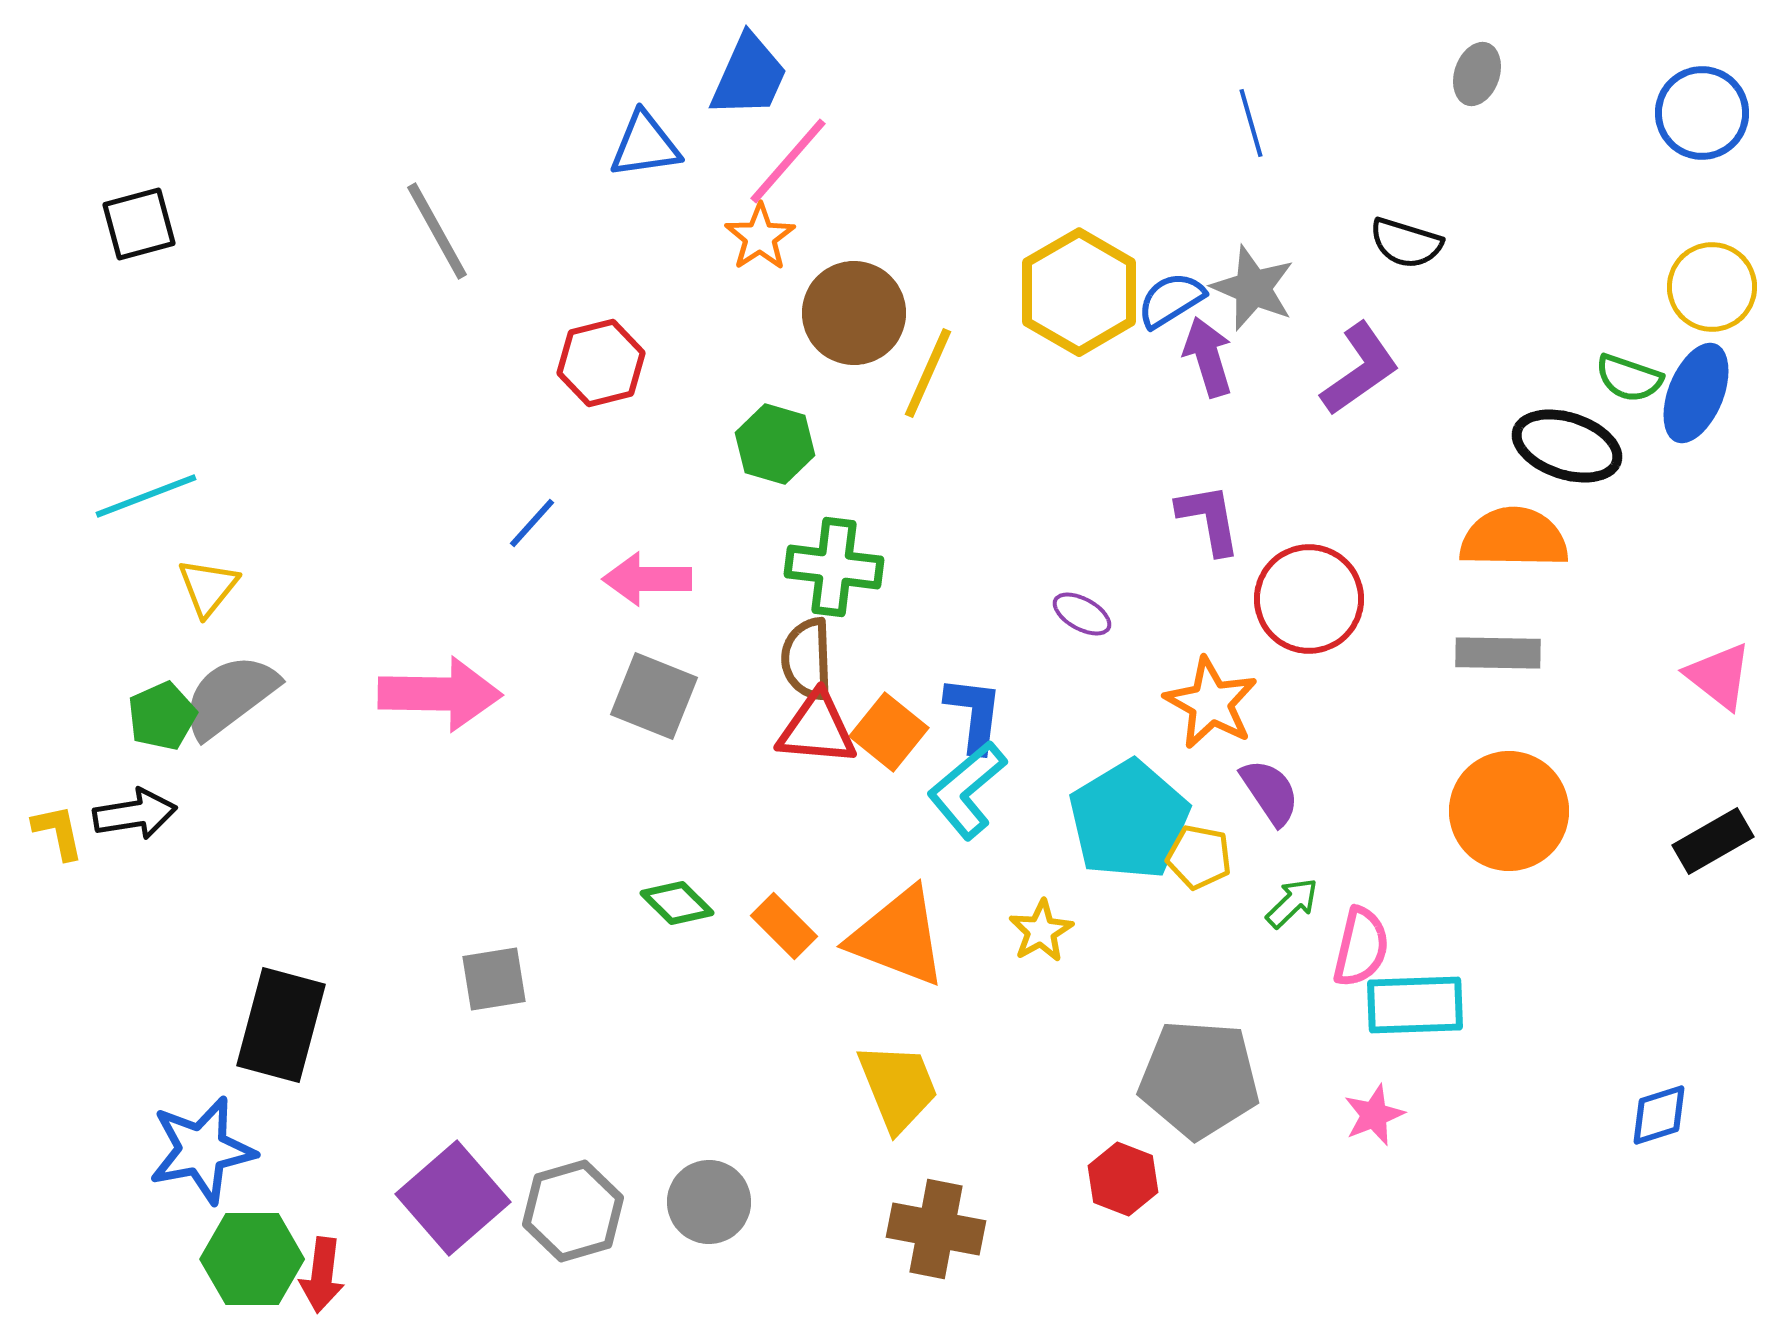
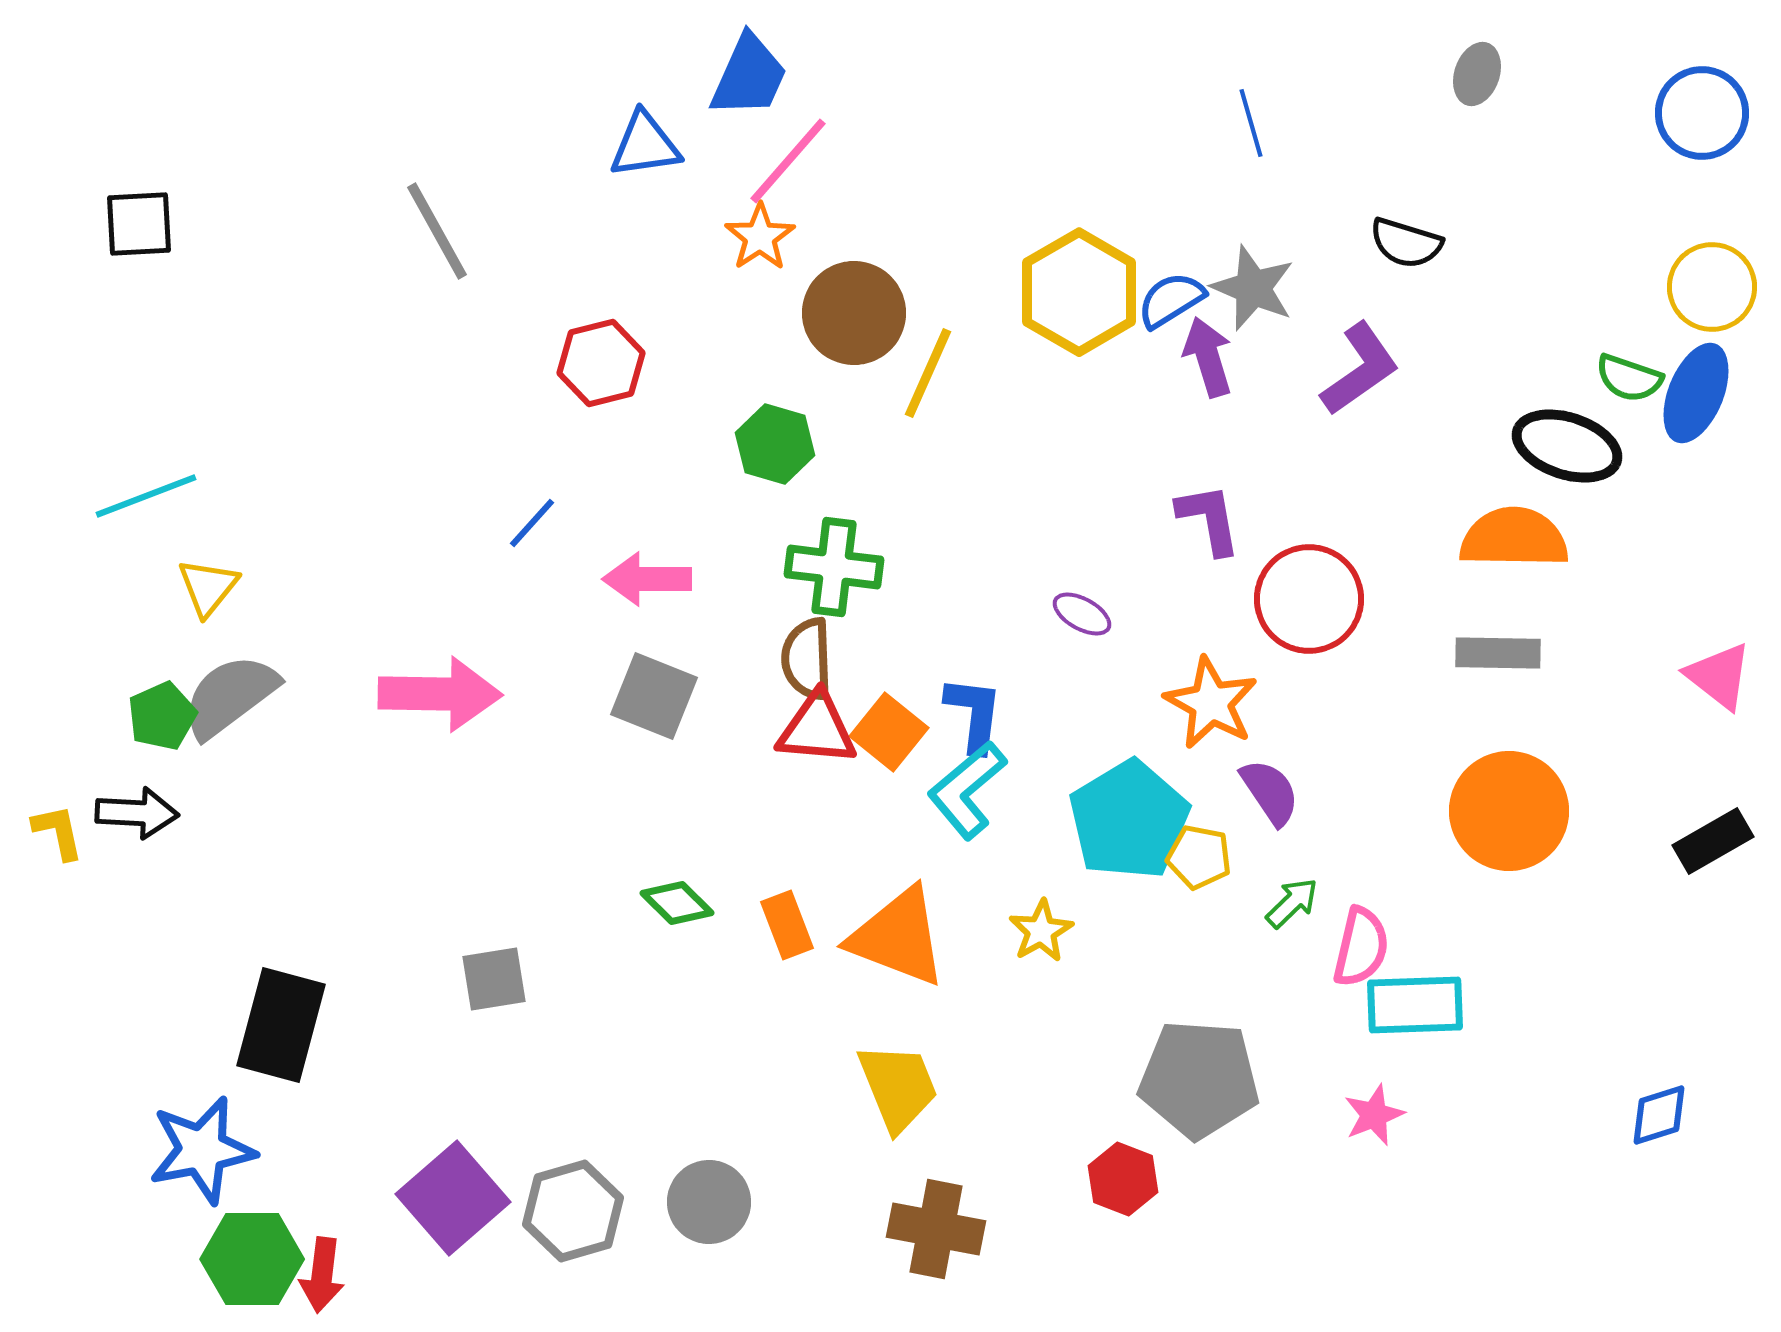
black square at (139, 224): rotated 12 degrees clockwise
black arrow at (135, 814): moved 2 px right, 1 px up; rotated 12 degrees clockwise
orange rectangle at (784, 926): moved 3 px right, 1 px up; rotated 24 degrees clockwise
